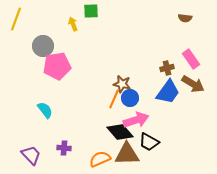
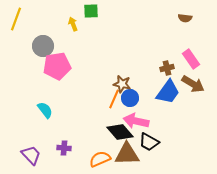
pink arrow: moved 1 px down; rotated 150 degrees counterclockwise
